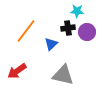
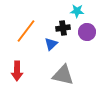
black cross: moved 5 px left
red arrow: rotated 54 degrees counterclockwise
